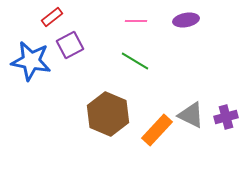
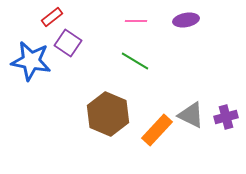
purple square: moved 2 px left, 2 px up; rotated 28 degrees counterclockwise
